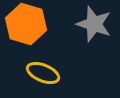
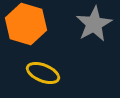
gray star: rotated 24 degrees clockwise
